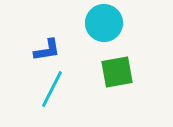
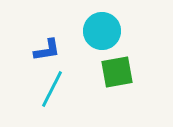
cyan circle: moved 2 px left, 8 px down
